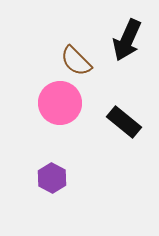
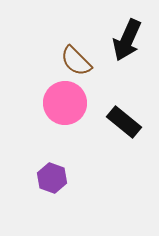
pink circle: moved 5 px right
purple hexagon: rotated 8 degrees counterclockwise
